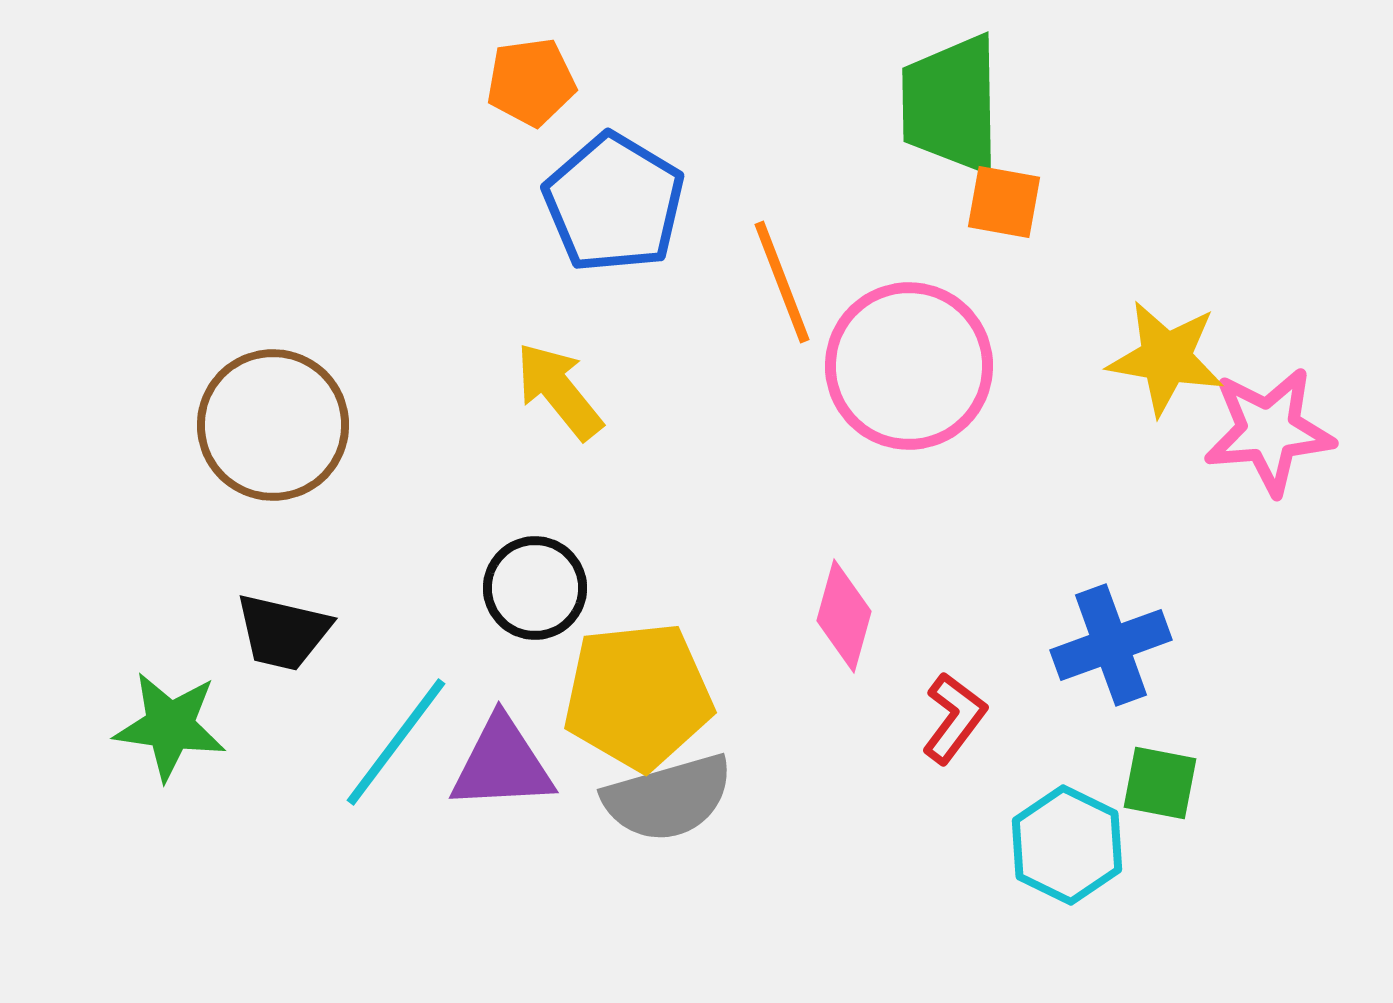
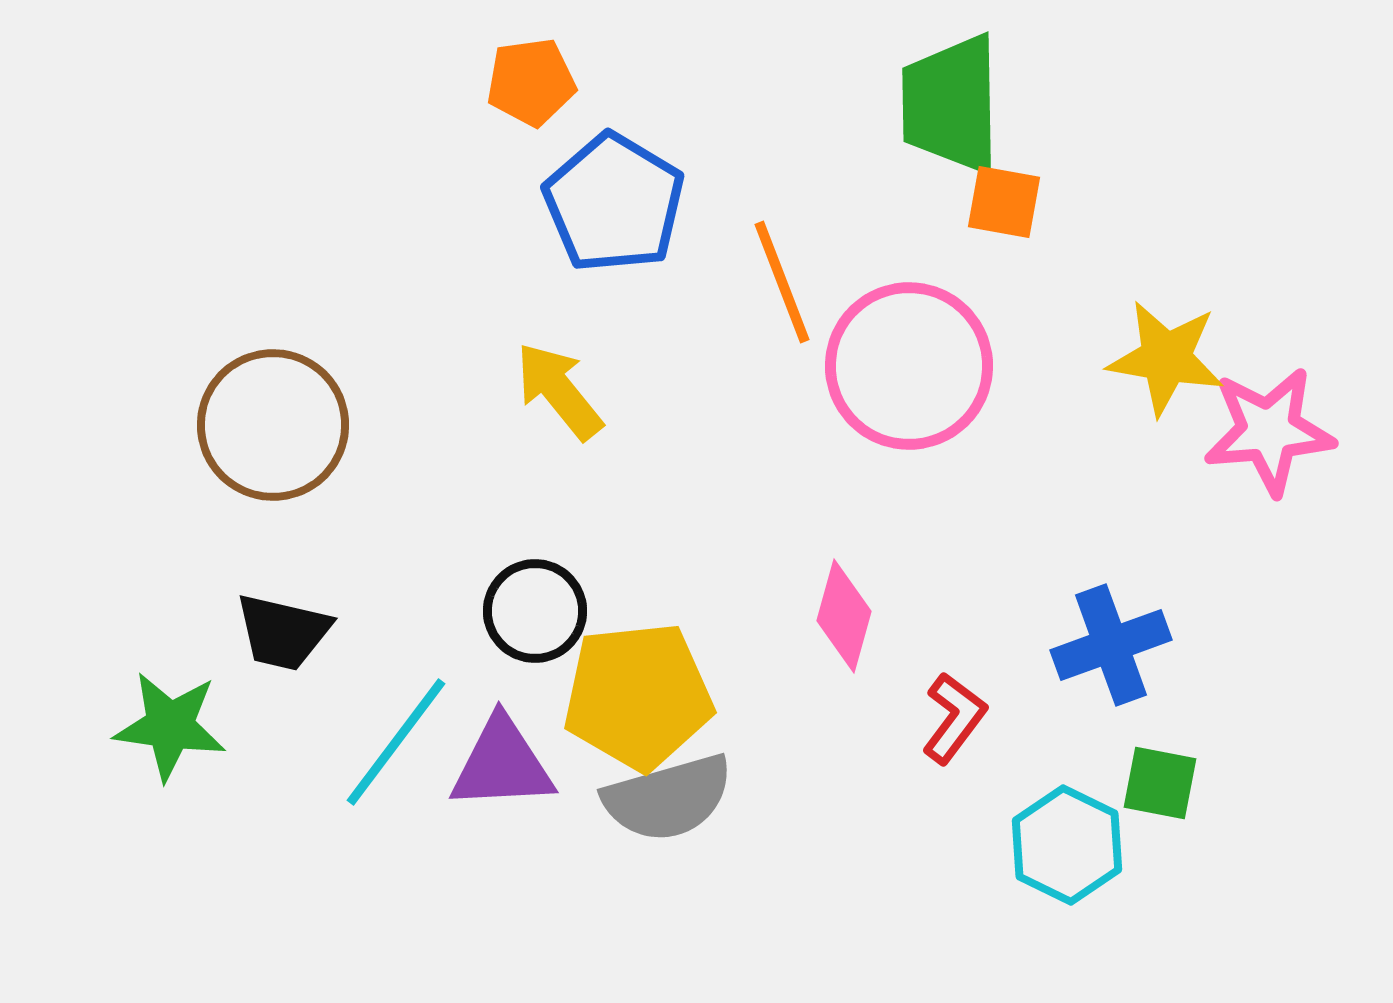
black circle: moved 23 px down
